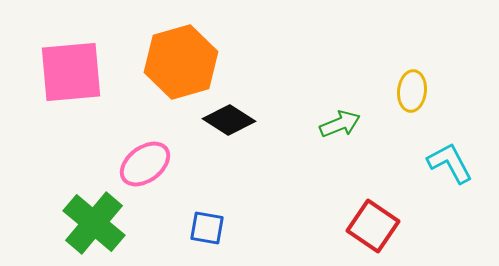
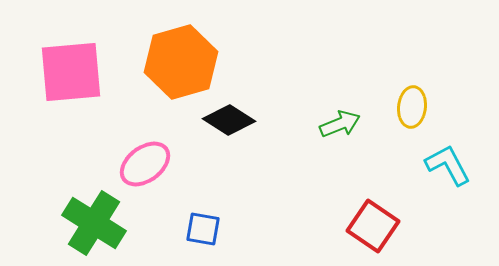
yellow ellipse: moved 16 px down
cyan L-shape: moved 2 px left, 2 px down
green cross: rotated 8 degrees counterclockwise
blue square: moved 4 px left, 1 px down
